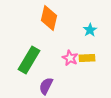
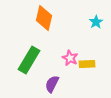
orange diamond: moved 5 px left
cyan star: moved 6 px right, 8 px up
yellow rectangle: moved 6 px down
purple semicircle: moved 6 px right, 2 px up
